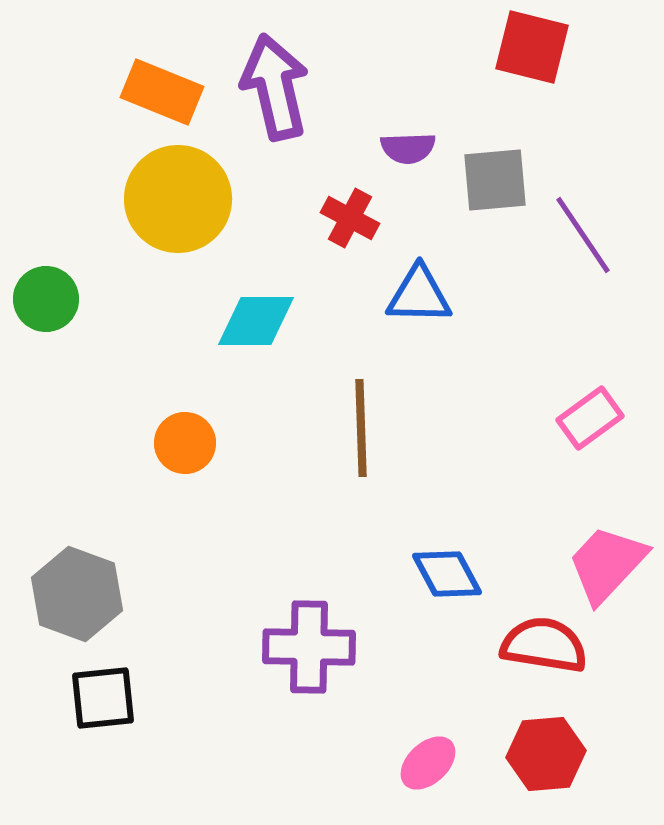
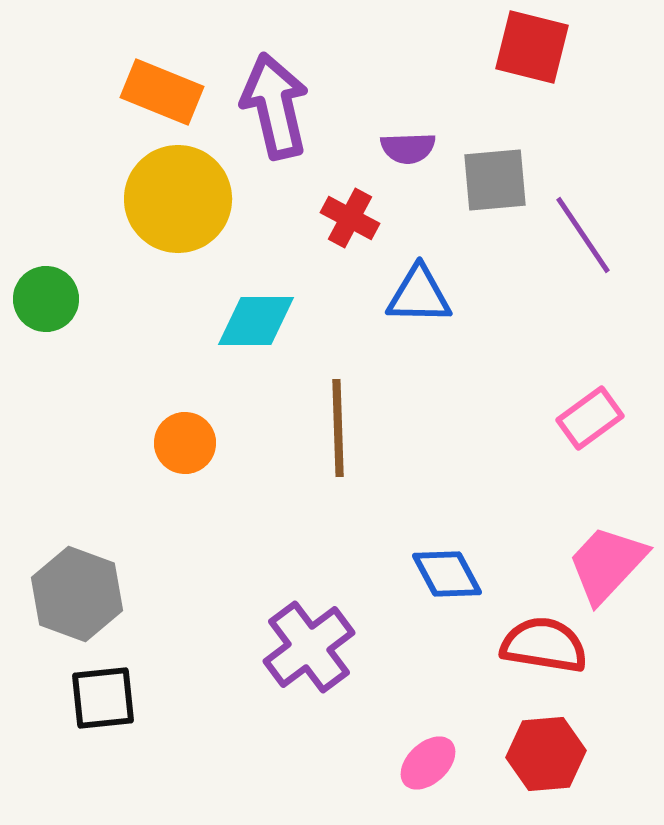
purple arrow: moved 19 px down
brown line: moved 23 px left
purple cross: rotated 38 degrees counterclockwise
